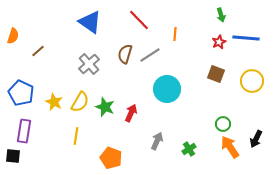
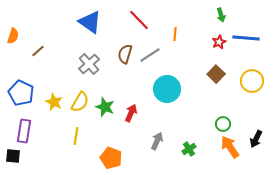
brown square: rotated 24 degrees clockwise
